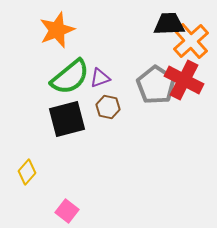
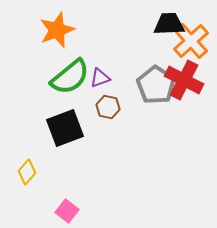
black square: moved 2 px left, 9 px down; rotated 6 degrees counterclockwise
